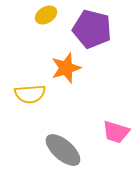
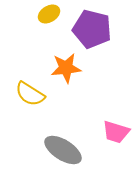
yellow ellipse: moved 3 px right, 1 px up
orange star: rotated 12 degrees clockwise
yellow semicircle: rotated 36 degrees clockwise
gray ellipse: rotated 9 degrees counterclockwise
